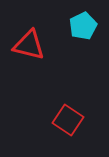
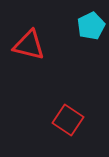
cyan pentagon: moved 8 px right
